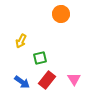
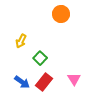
green square: rotated 32 degrees counterclockwise
red rectangle: moved 3 px left, 2 px down
